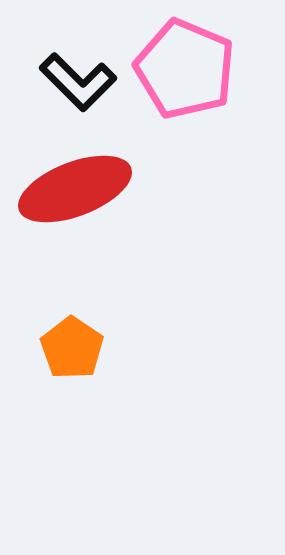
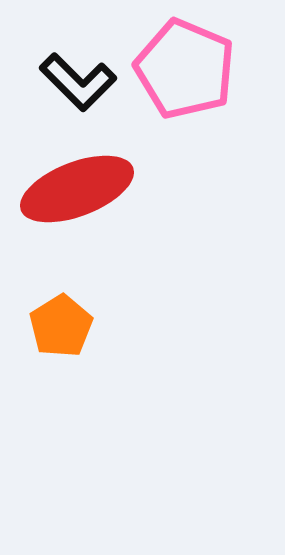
red ellipse: moved 2 px right
orange pentagon: moved 11 px left, 22 px up; rotated 6 degrees clockwise
